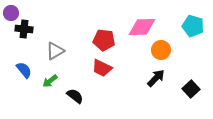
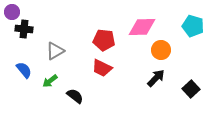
purple circle: moved 1 px right, 1 px up
